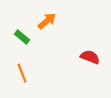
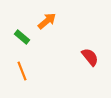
red semicircle: rotated 30 degrees clockwise
orange line: moved 2 px up
